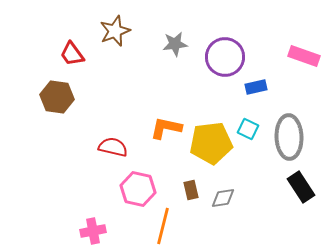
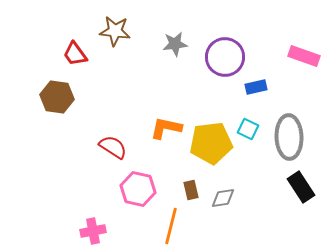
brown star: rotated 28 degrees clockwise
red trapezoid: moved 3 px right
red semicircle: rotated 20 degrees clockwise
orange line: moved 8 px right
